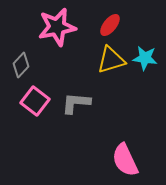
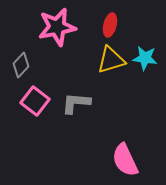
red ellipse: rotated 25 degrees counterclockwise
